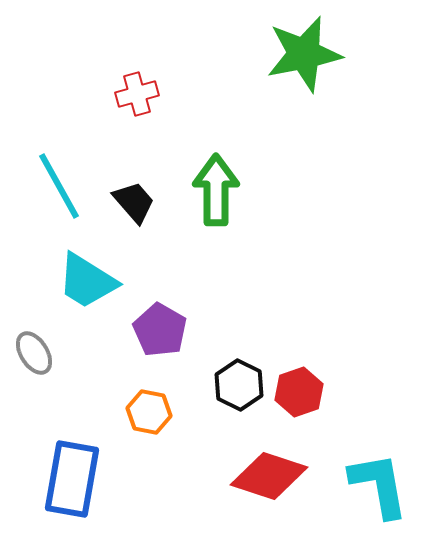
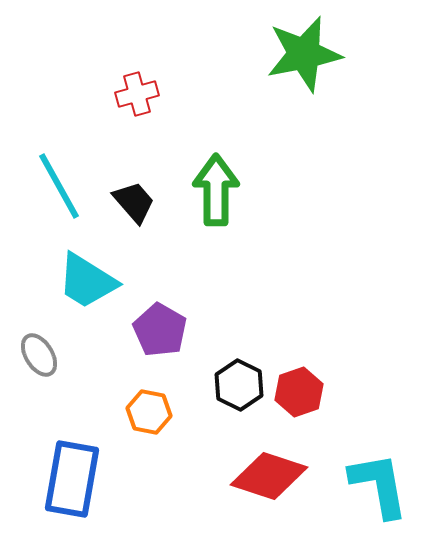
gray ellipse: moved 5 px right, 2 px down
